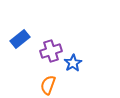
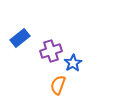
blue rectangle: moved 1 px up
orange semicircle: moved 10 px right
